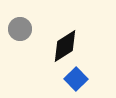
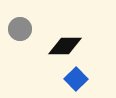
black diamond: rotated 32 degrees clockwise
